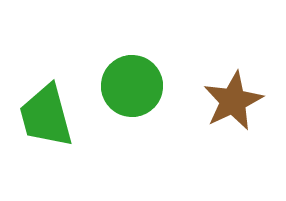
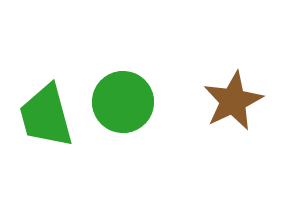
green circle: moved 9 px left, 16 px down
